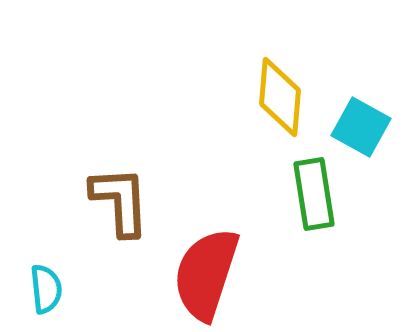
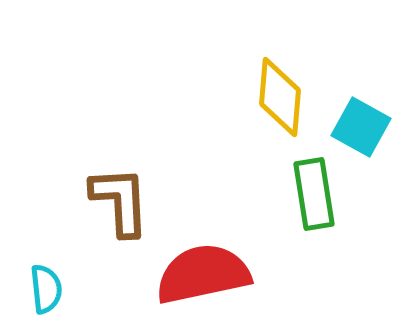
red semicircle: moved 3 px left; rotated 60 degrees clockwise
